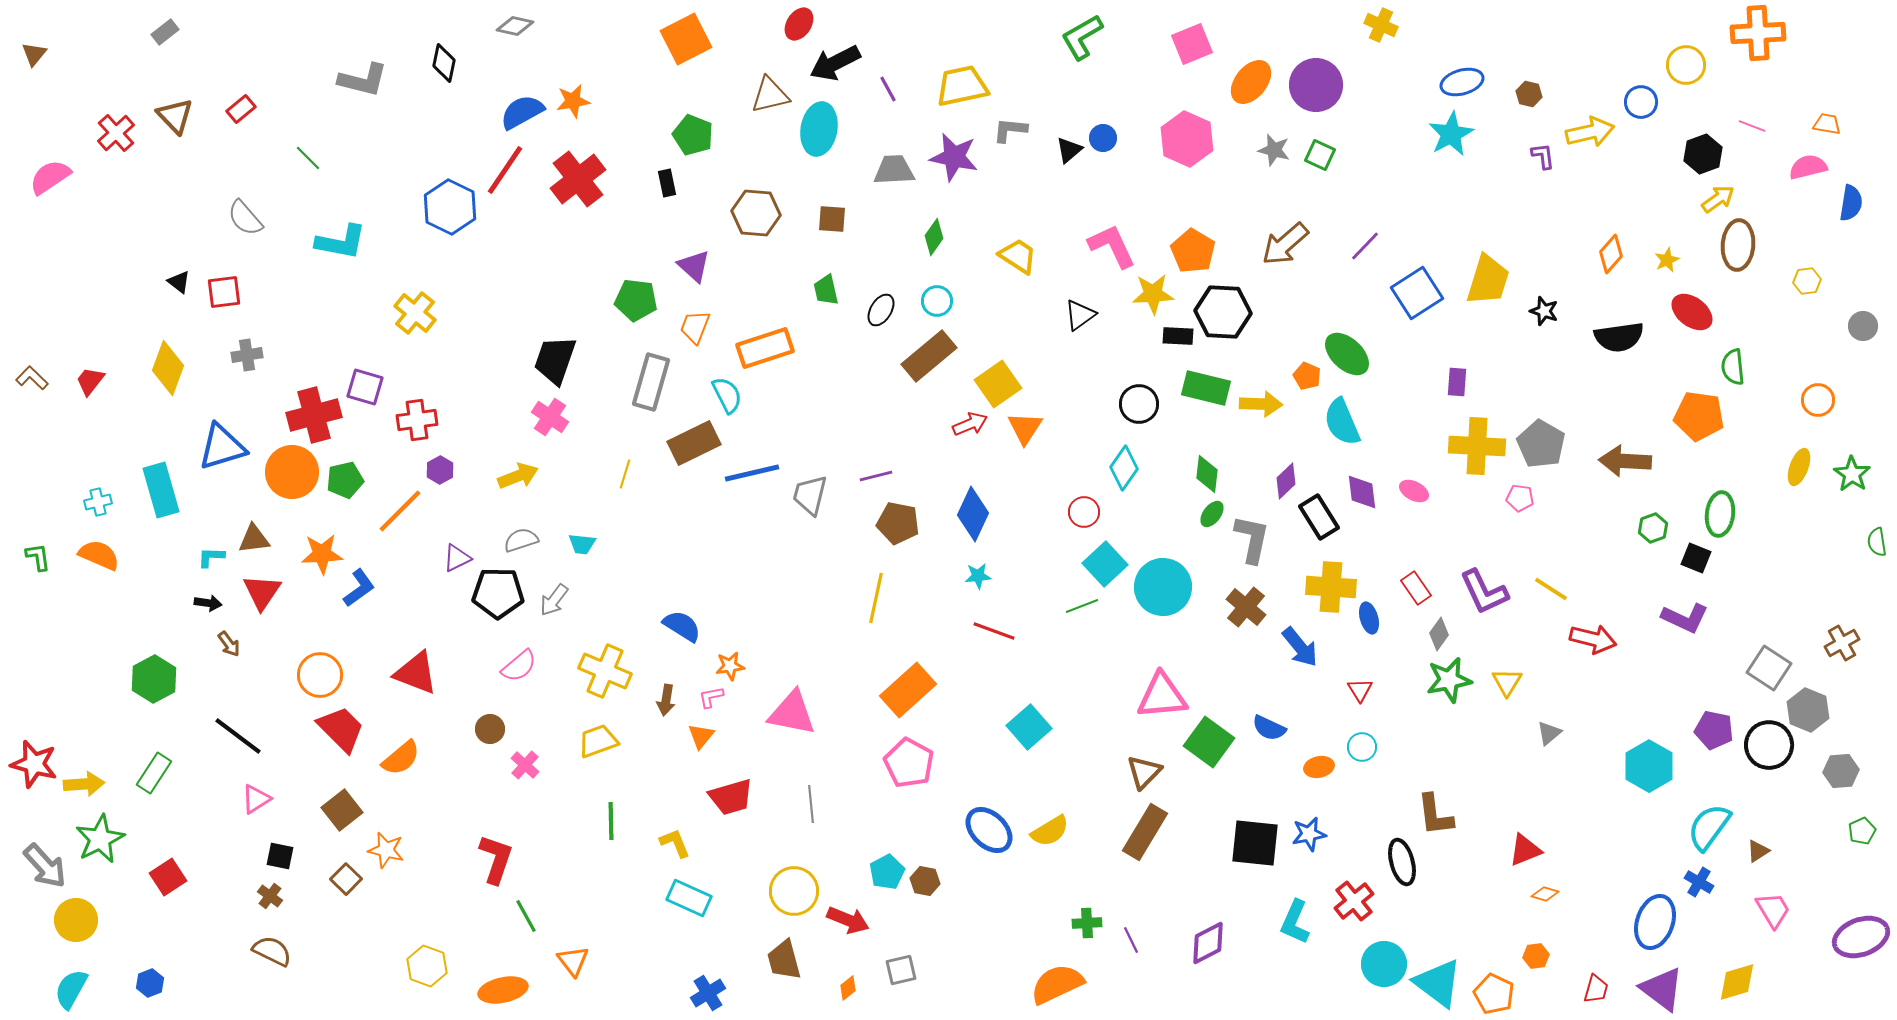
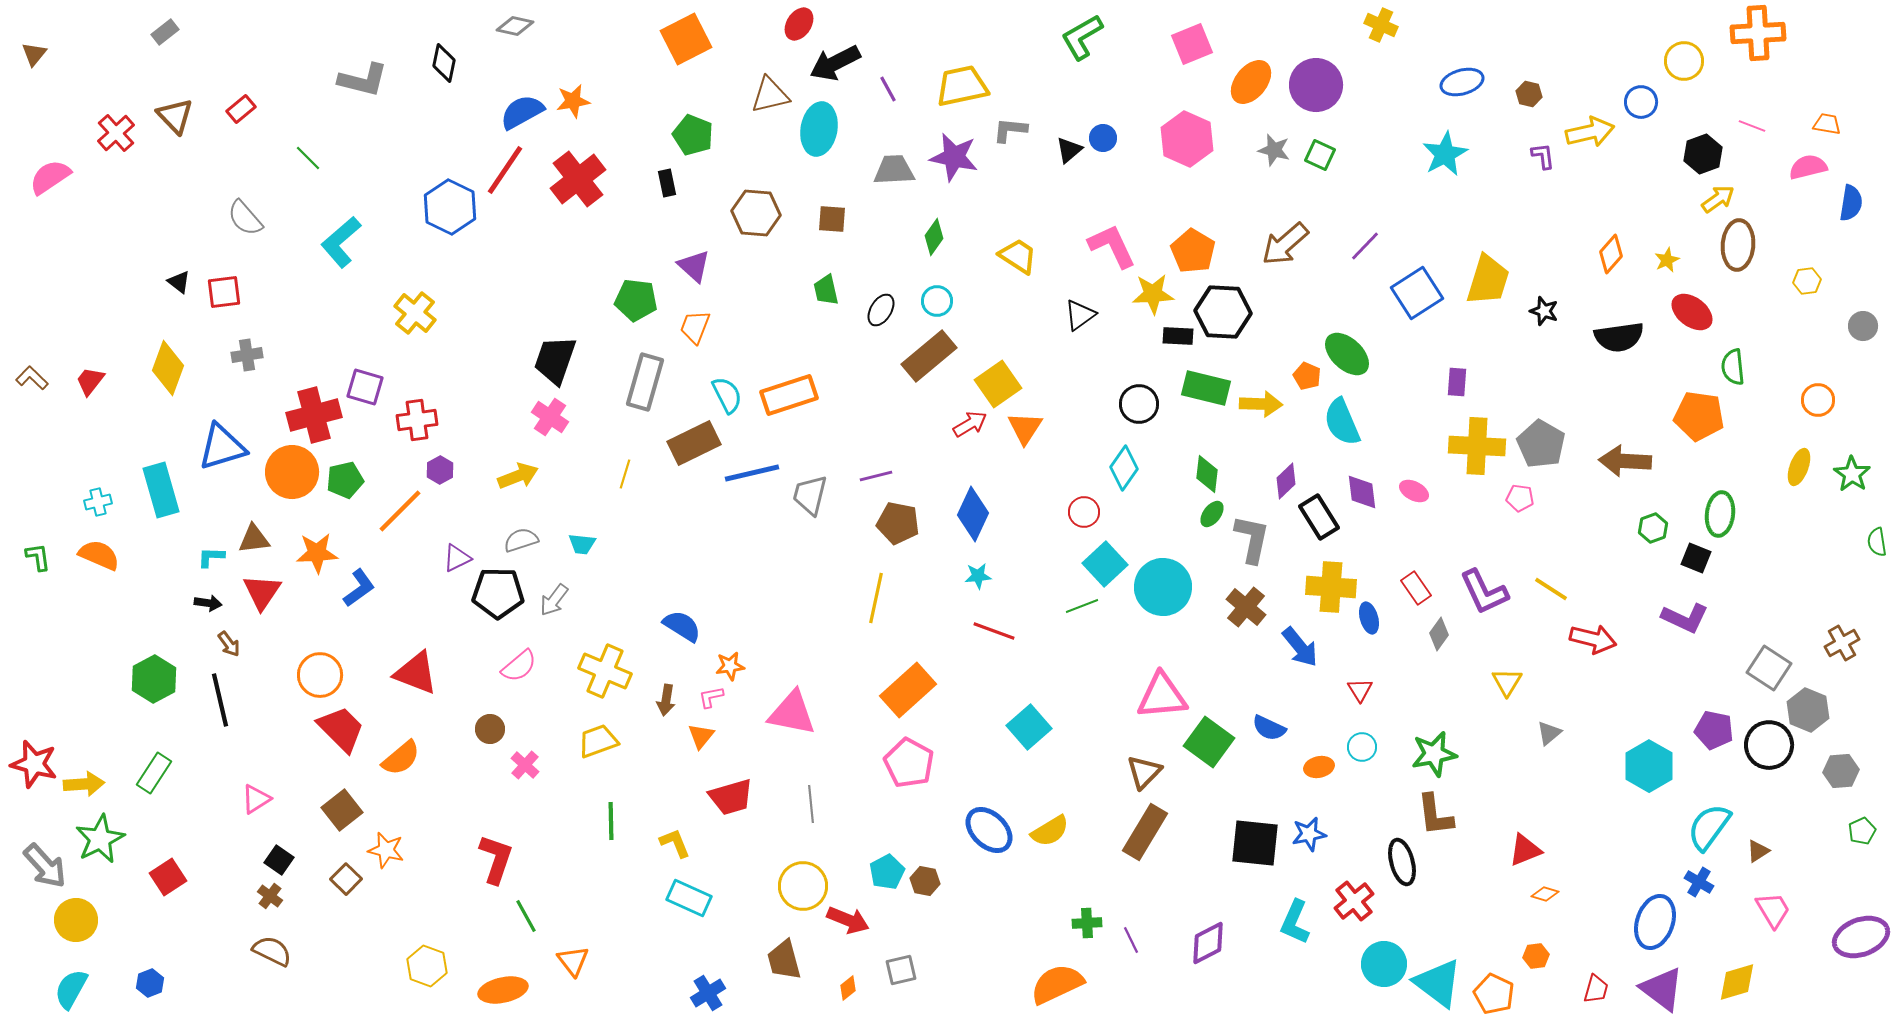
yellow circle at (1686, 65): moved 2 px left, 4 px up
cyan star at (1451, 134): moved 6 px left, 20 px down
cyan L-shape at (341, 242): rotated 128 degrees clockwise
orange rectangle at (765, 348): moved 24 px right, 47 px down
gray rectangle at (651, 382): moved 6 px left
red arrow at (970, 424): rotated 8 degrees counterclockwise
orange star at (322, 554): moved 5 px left, 1 px up
green star at (1449, 680): moved 15 px left, 74 px down
black line at (238, 736): moved 18 px left, 36 px up; rotated 40 degrees clockwise
black square at (280, 856): moved 1 px left, 4 px down; rotated 24 degrees clockwise
yellow circle at (794, 891): moved 9 px right, 5 px up
